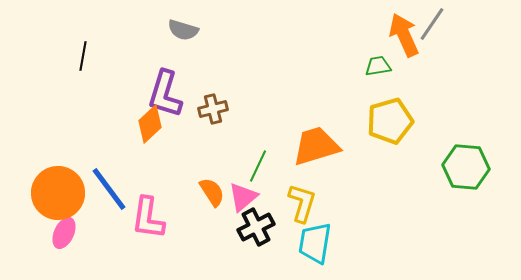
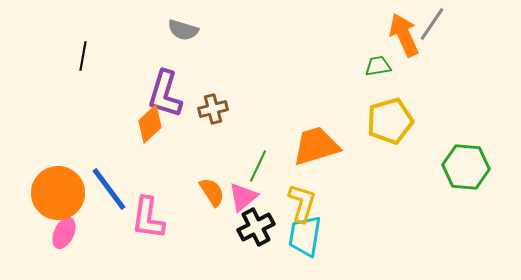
cyan trapezoid: moved 10 px left, 7 px up
